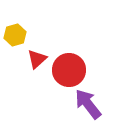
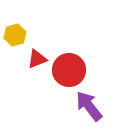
red triangle: rotated 20 degrees clockwise
purple arrow: moved 1 px right, 2 px down
